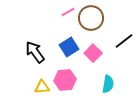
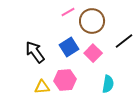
brown circle: moved 1 px right, 3 px down
